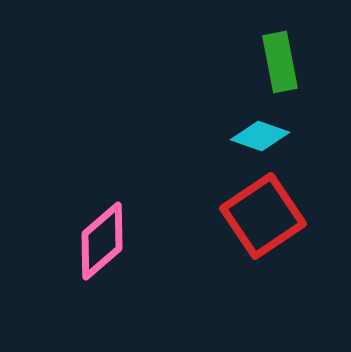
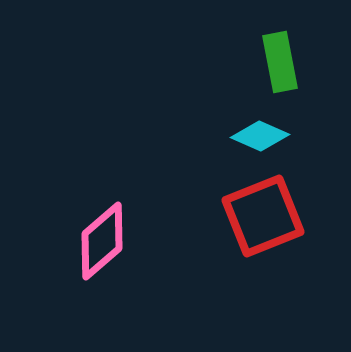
cyan diamond: rotated 4 degrees clockwise
red square: rotated 12 degrees clockwise
